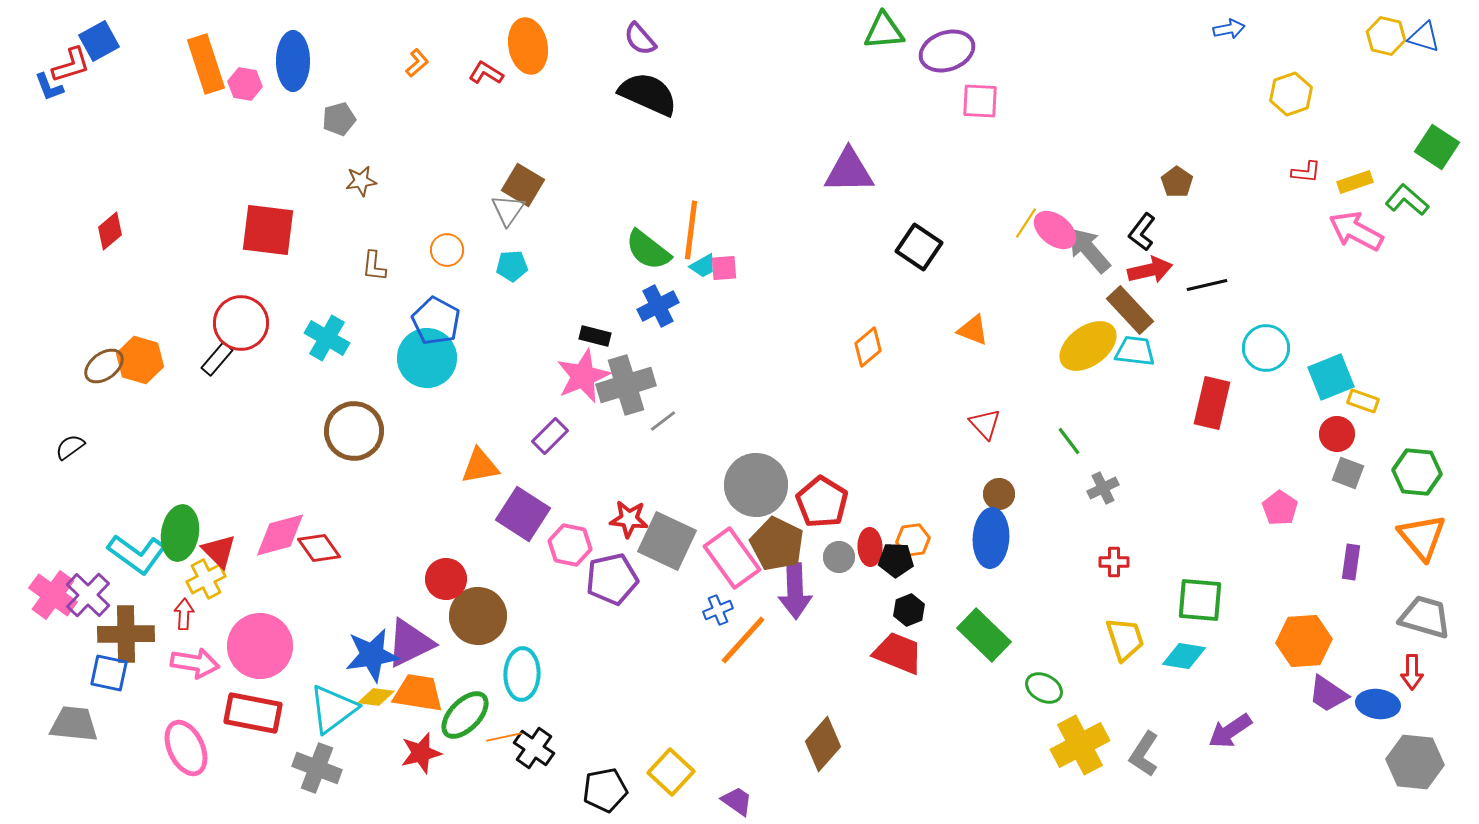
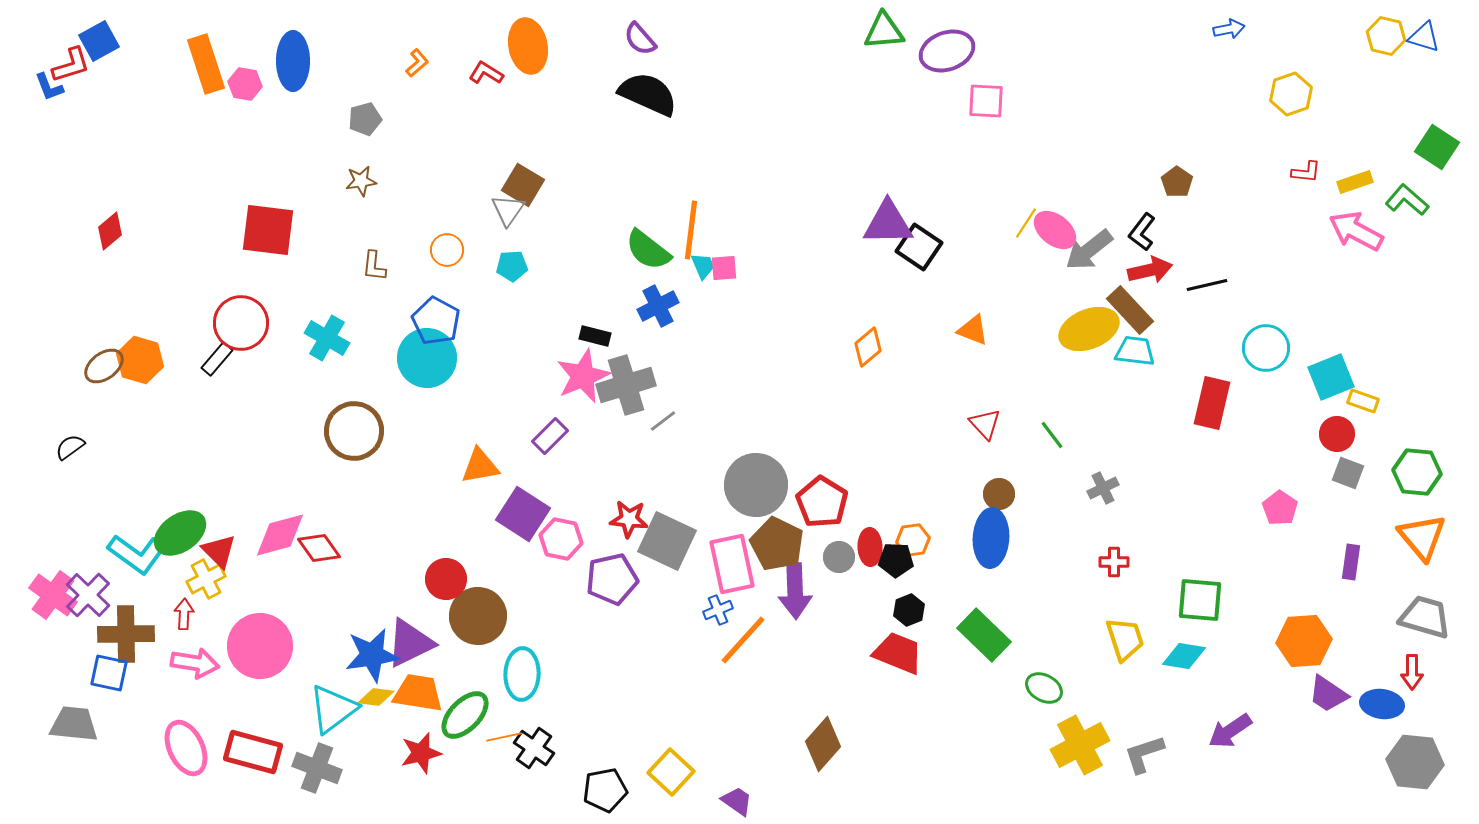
pink square at (980, 101): moved 6 px right
gray pentagon at (339, 119): moved 26 px right
purple triangle at (849, 171): moved 39 px right, 52 px down
gray arrow at (1089, 250): rotated 87 degrees counterclockwise
cyan trapezoid at (703, 266): rotated 84 degrees counterclockwise
yellow ellipse at (1088, 346): moved 1 px right, 17 px up; rotated 14 degrees clockwise
green line at (1069, 441): moved 17 px left, 6 px up
green ellipse at (180, 533): rotated 46 degrees clockwise
pink hexagon at (570, 545): moved 9 px left, 6 px up
pink rectangle at (732, 558): moved 6 px down; rotated 24 degrees clockwise
blue ellipse at (1378, 704): moved 4 px right
red rectangle at (253, 713): moved 39 px down; rotated 4 degrees clockwise
gray L-shape at (1144, 754): rotated 39 degrees clockwise
